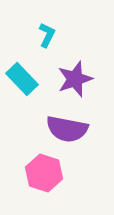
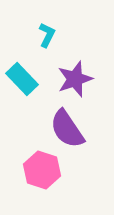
purple semicircle: rotated 45 degrees clockwise
pink hexagon: moved 2 px left, 3 px up
